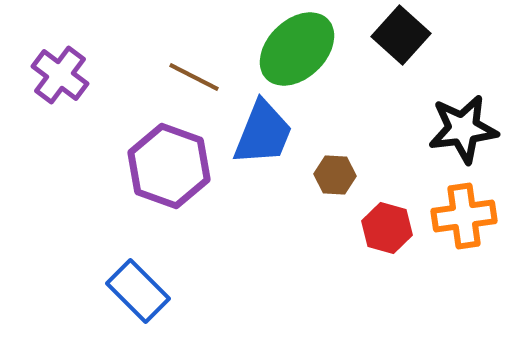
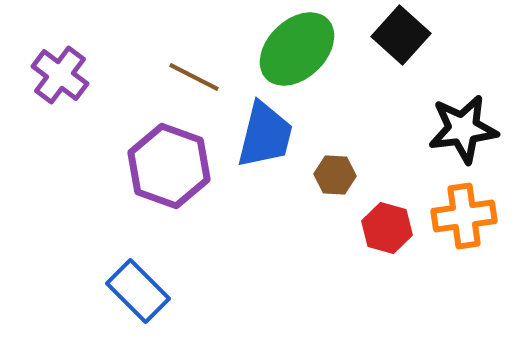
blue trapezoid: moved 2 px right, 2 px down; rotated 8 degrees counterclockwise
